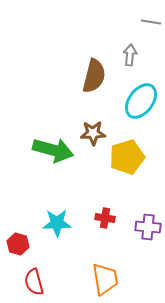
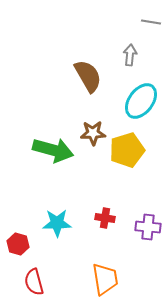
brown semicircle: moved 6 px left; rotated 44 degrees counterclockwise
yellow pentagon: moved 7 px up
